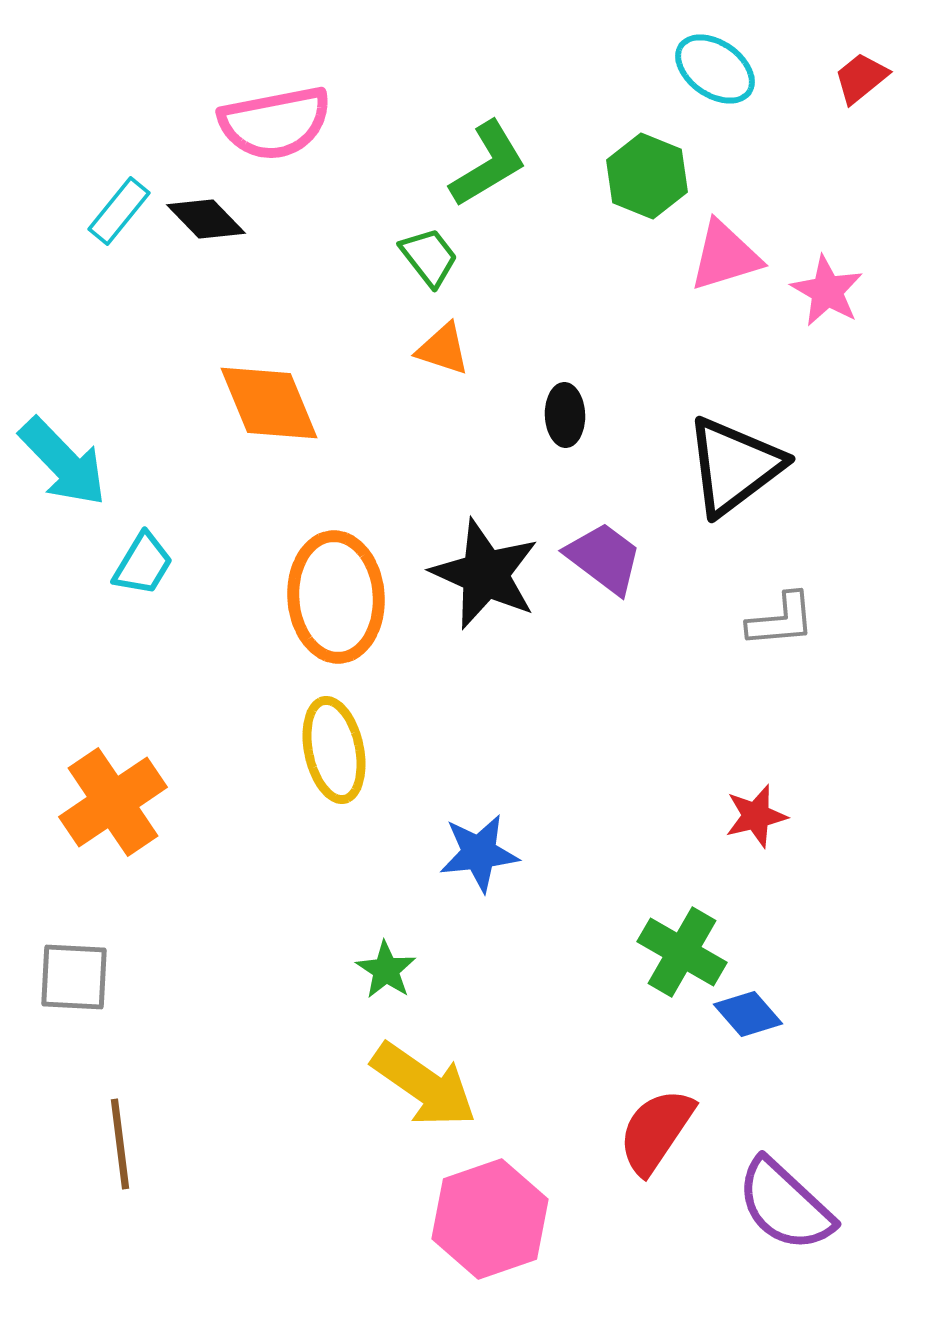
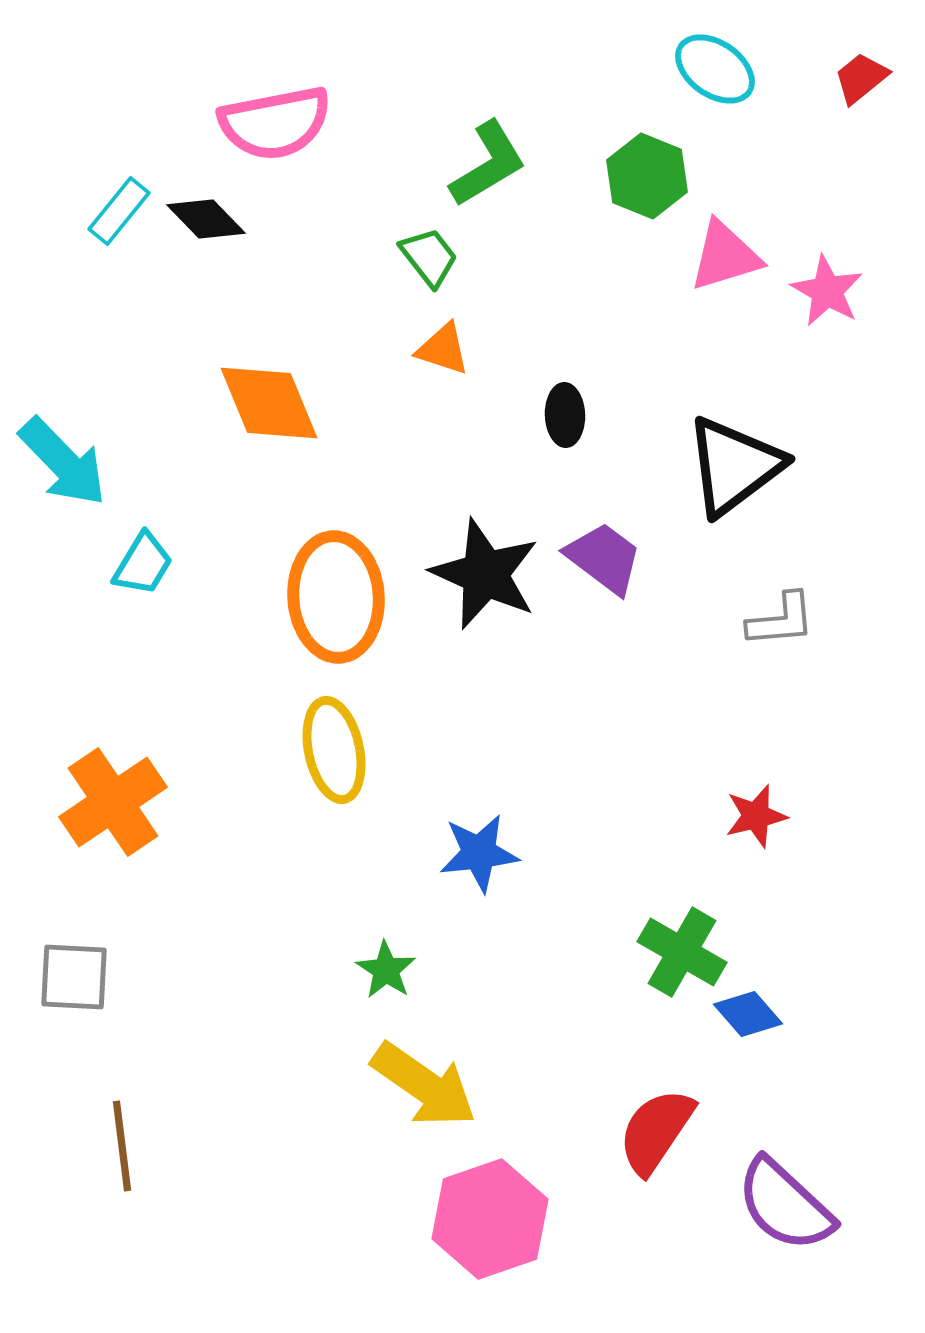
brown line: moved 2 px right, 2 px down
